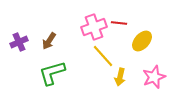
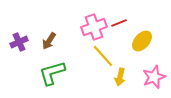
red line: rotated 28 degrees counterclockwise
